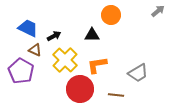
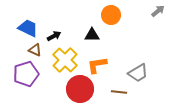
purple pentagon: moved 5 px right, 3 px down; rotated 25 degrees clockwise
brown line: moved 3 px right, 3 px up
